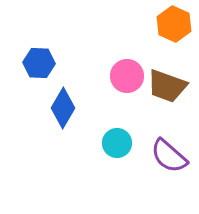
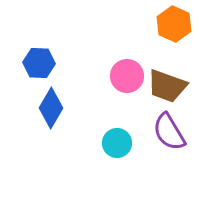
blue diamond: moved 12 px left
purple semicircle: moved 24 px up; rotated 18 degrees clockwise
